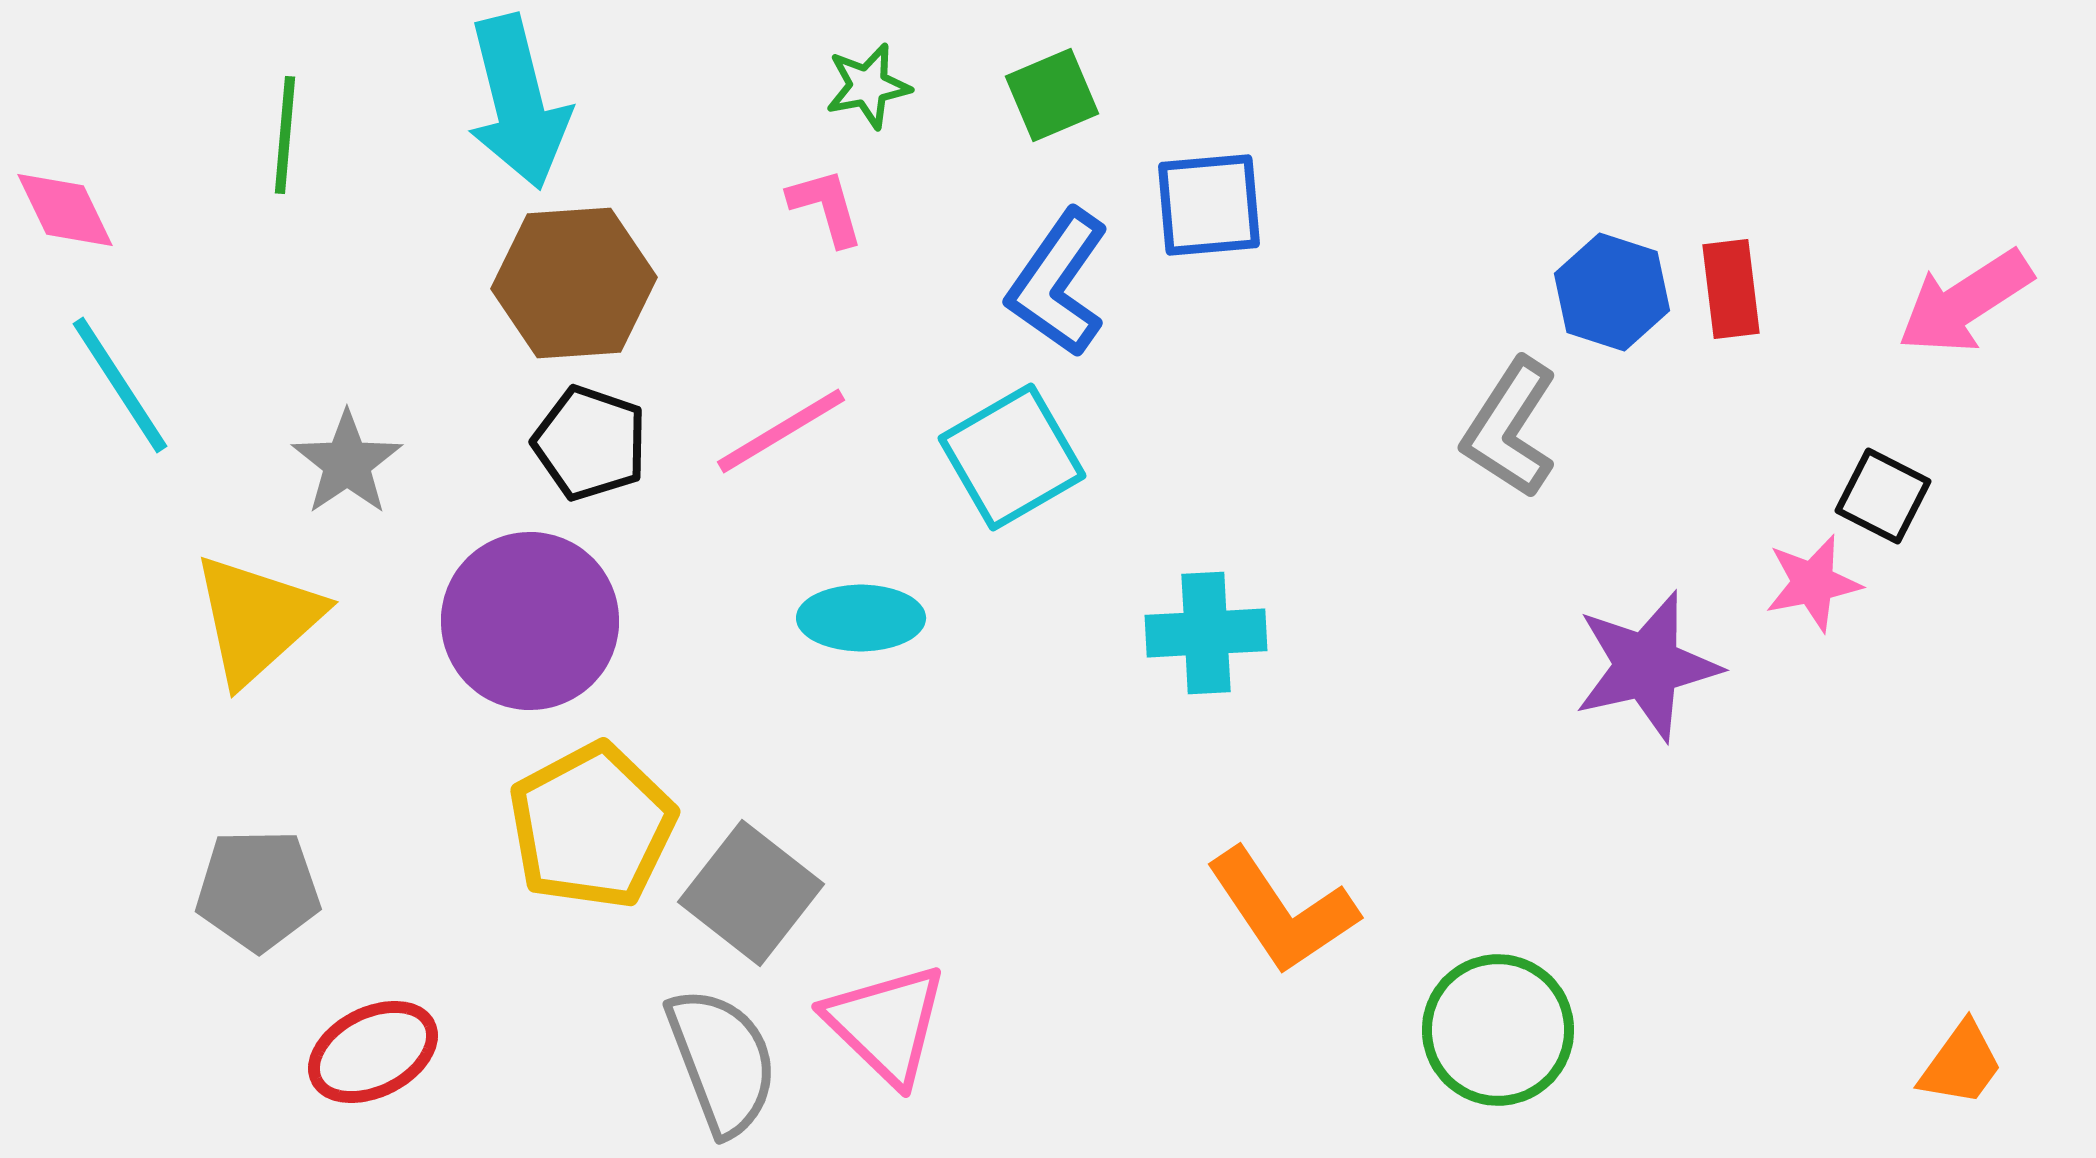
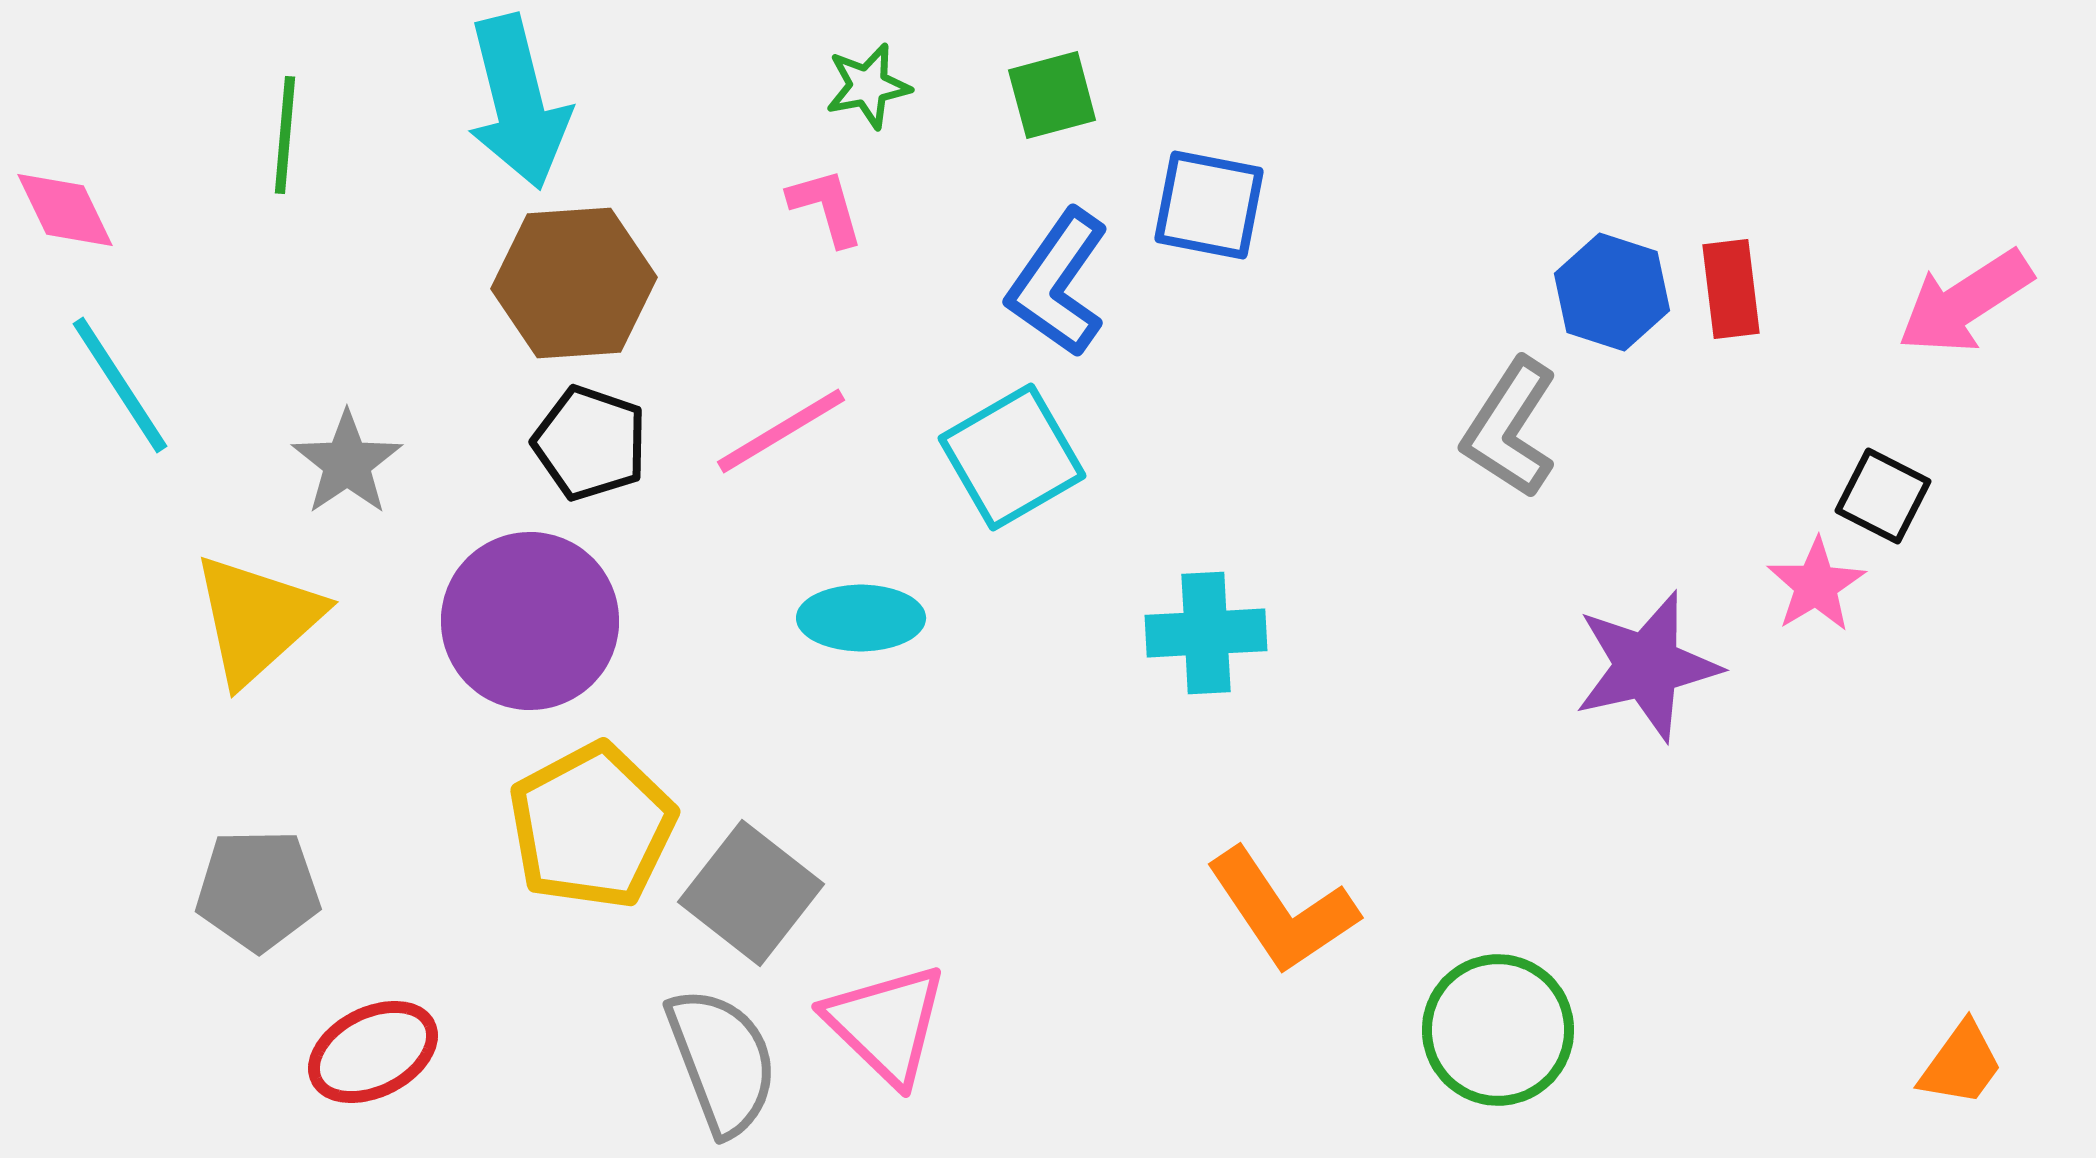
green square: rotated 8 degrees clockwise
blue square: rotated 16 degrees clockwise
pink star: moved 3 px right, 2 px down; rotated 20 degrees counterclockwise
